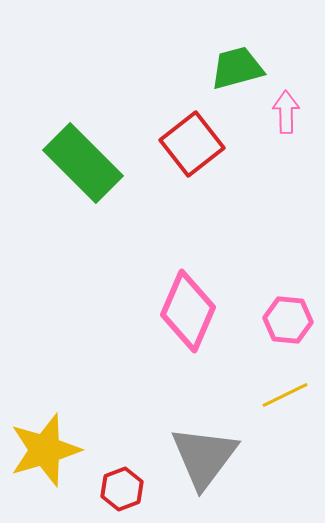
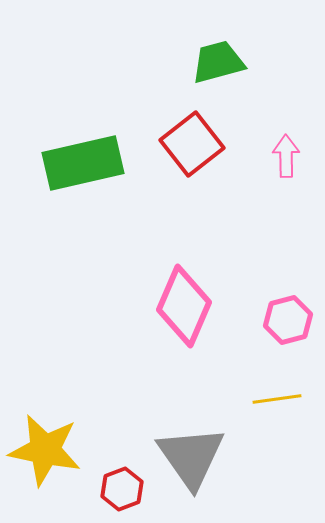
green trapezoid: moved 19 px left, 6 px up
pink arrow: moved 44 px down
green rectangle: rotated 58 degrees counterclockwise
pink diamond: moved 4 px left, 5 px up
pink hexagon: rotated 21 degrees counterclockwise
yellow line: moved 8 px left, 4 px down; rotated 18 degrees clockwise
yellow star: rotated 28 degrees clockwise
gray triangle: moved 13 px left; rotated 12 degrees counterclockwise
